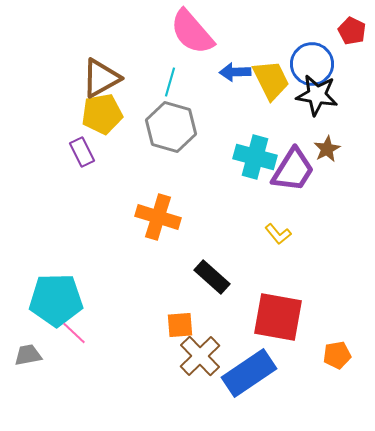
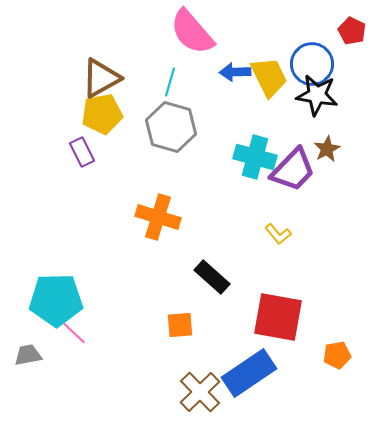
yellow trapezoid: moved 2 px left, 3 px up
purple trapezoid: rotated 12 degrees clockwise
brown cross: moved 36 px down
